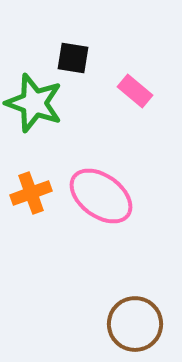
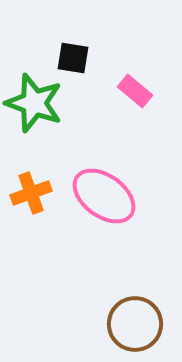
pink ellipse: moved 3 px right
